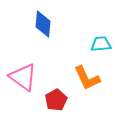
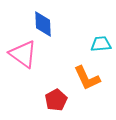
blue diamond: rotated 8 degrees counterclockwise
pink triangle: moved 23 px up
